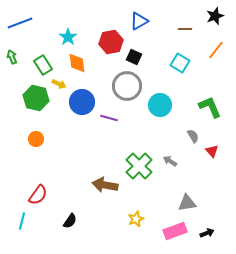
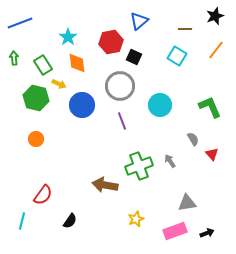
blue triangle: rotated 12 degrees counterclockwise
green arrow: moved 2 px right, 1 px down; rotated 16 degrees clockwise
cyan square: moved 3 px left, 7 px up
gray circle: moved 7 px left
blue circle: moved 3 px down
purple line: moved 13 px right, 3 px down; rotated 54 degrees clockwise
gray semicircle: moved 3 px down
red triangle: moved 3 px down
gray arrow: rotated 24 degrees clockwise
green cross: rotated 24 degrees clockwise
red semicircle: moved 5 px right
